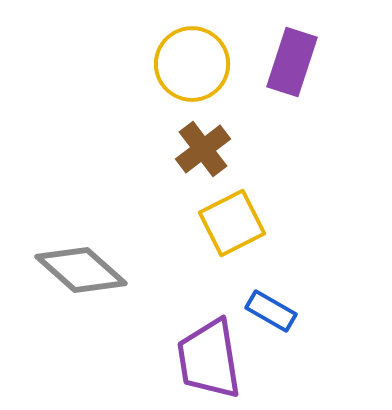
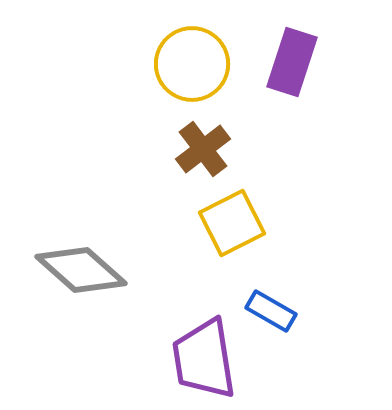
purple trapezoid: moved 5 px left
